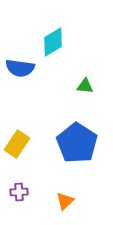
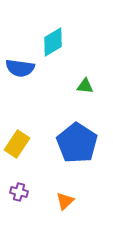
purple cross: rotated 18 degrees clockwise
